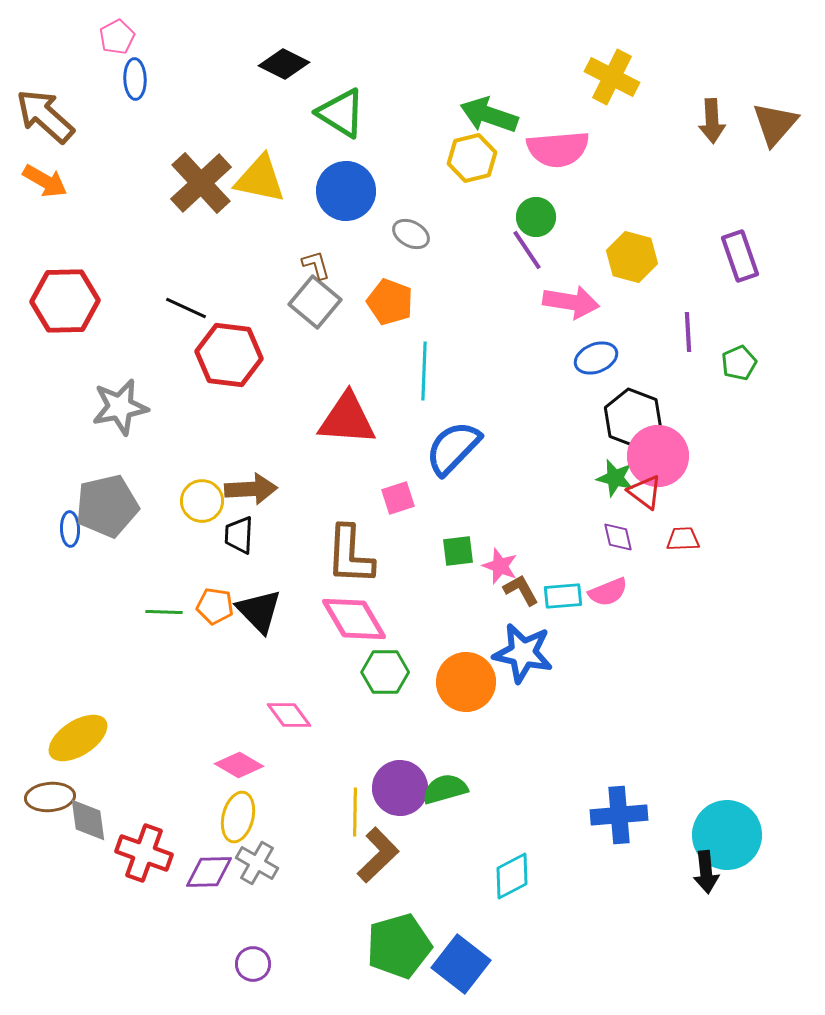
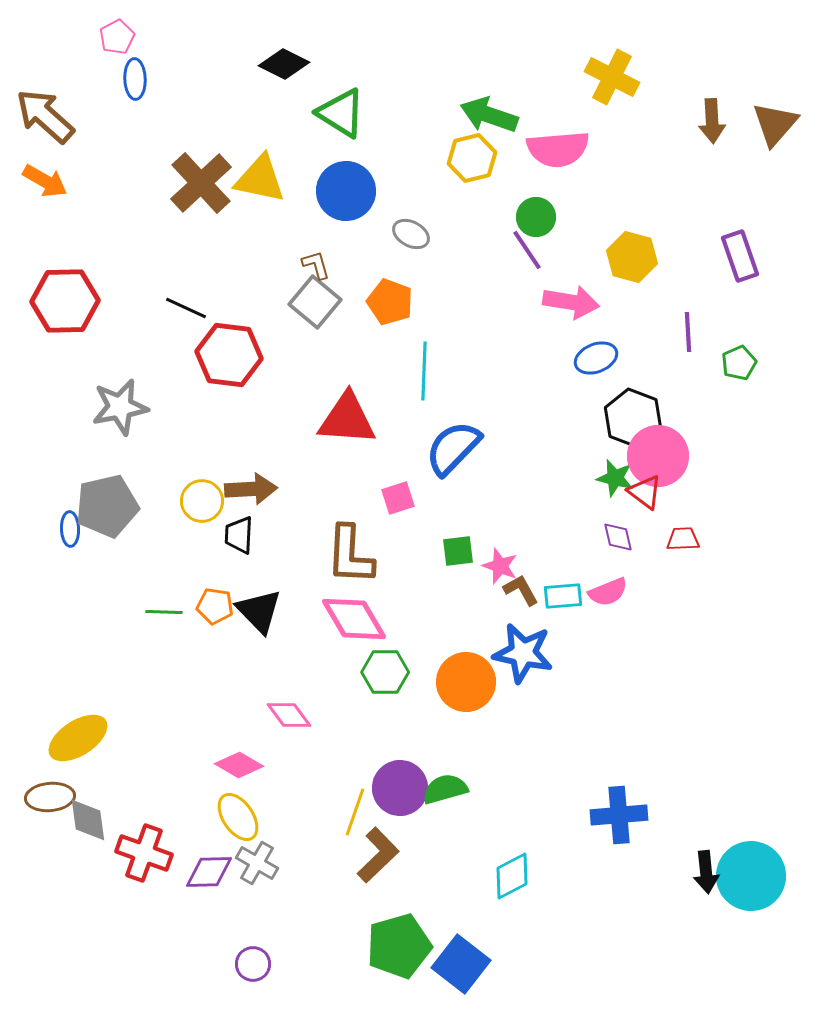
yellow line at (355, 812): rotated 18 degrees clockwise
yellow ellipse at (238, 817): rotated 48 degrees counterclockwise
cyan circle at (727, 835): moved 24 px right, 41 px down
